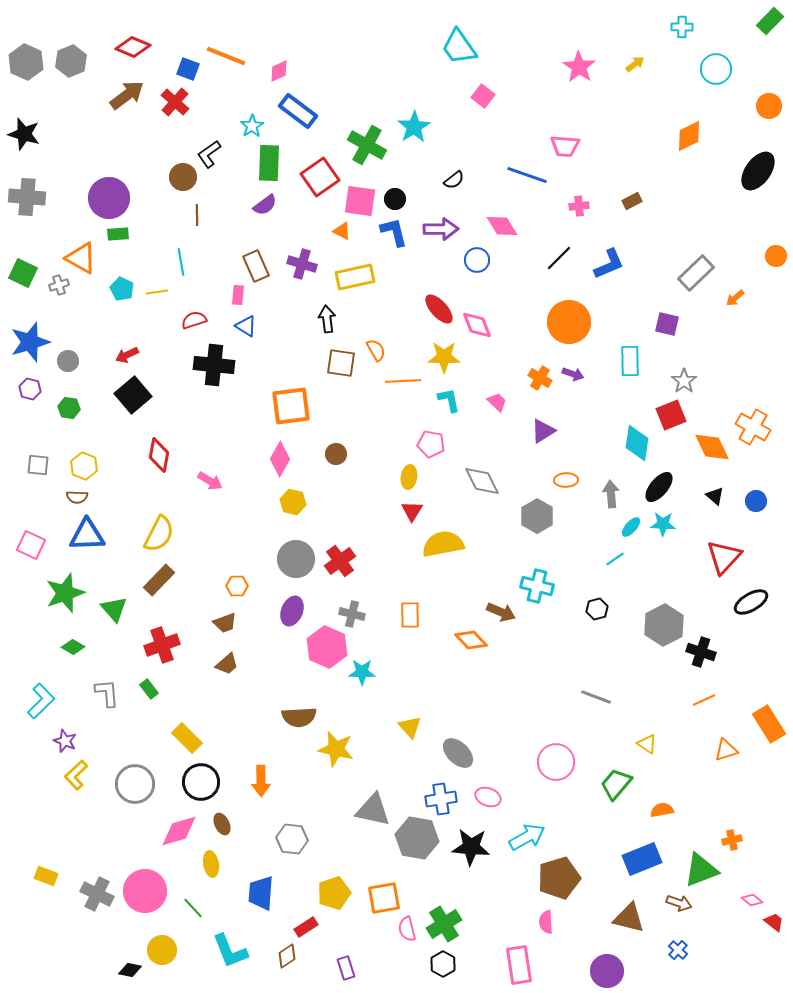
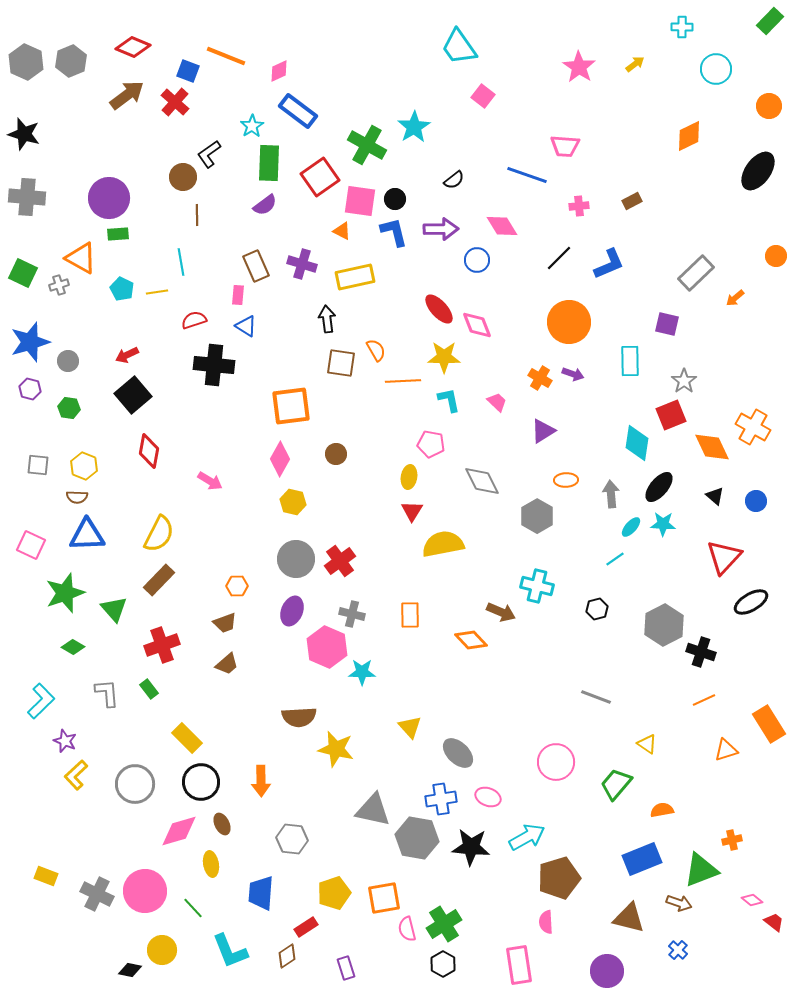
blue square at (188, 69): moved 2 px down
red diamond at (159, 455): moved 10 px left, 4 px up
